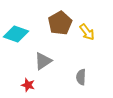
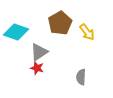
cyan diamond: moved 2 px up
gray triangle: moved 4 px left, 9 px up
red star: moved 9 px right, 17 px up
